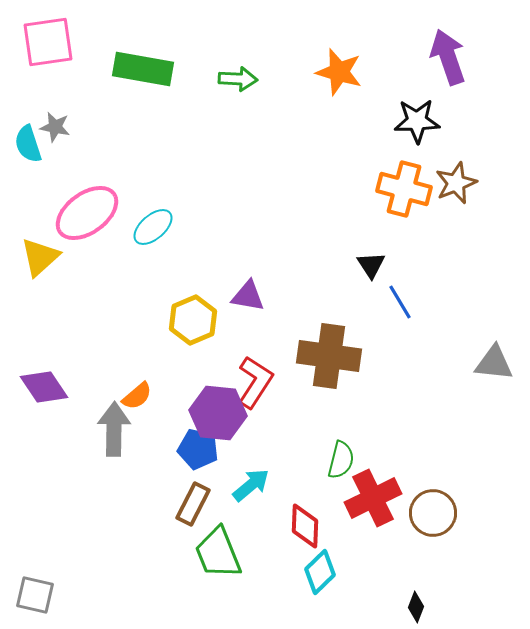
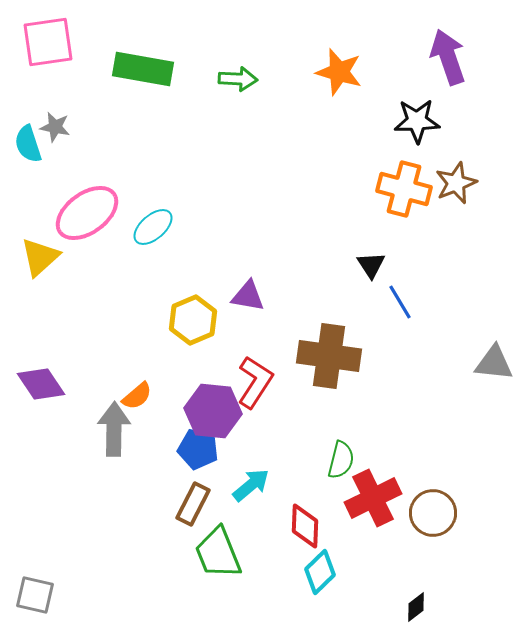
purple diamond: moved 3 px left, 3 px up
purple hexagon: moved 5 px left, 2 px up
black diamond: rotated 32 degrees clockwise
